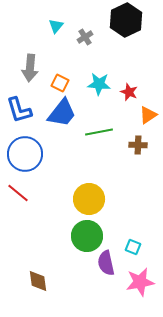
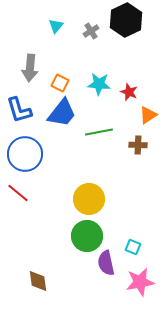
gray cross: moved 6 px right, 6 px up
